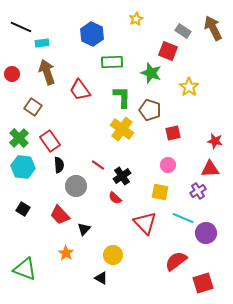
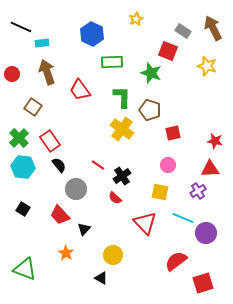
yellow star at (189, 87): moved 18 px right, 21 px up; rotated 18 degrees counterclockwise
black semicircle at (59, 165): rotated 35 degrees counterclockwise
gray circle at (76, 186): moved 3 px down
